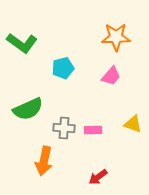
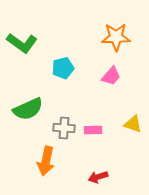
orange arrow: moved 2 px right
red arrow: rotated 18 degrees clockwise
